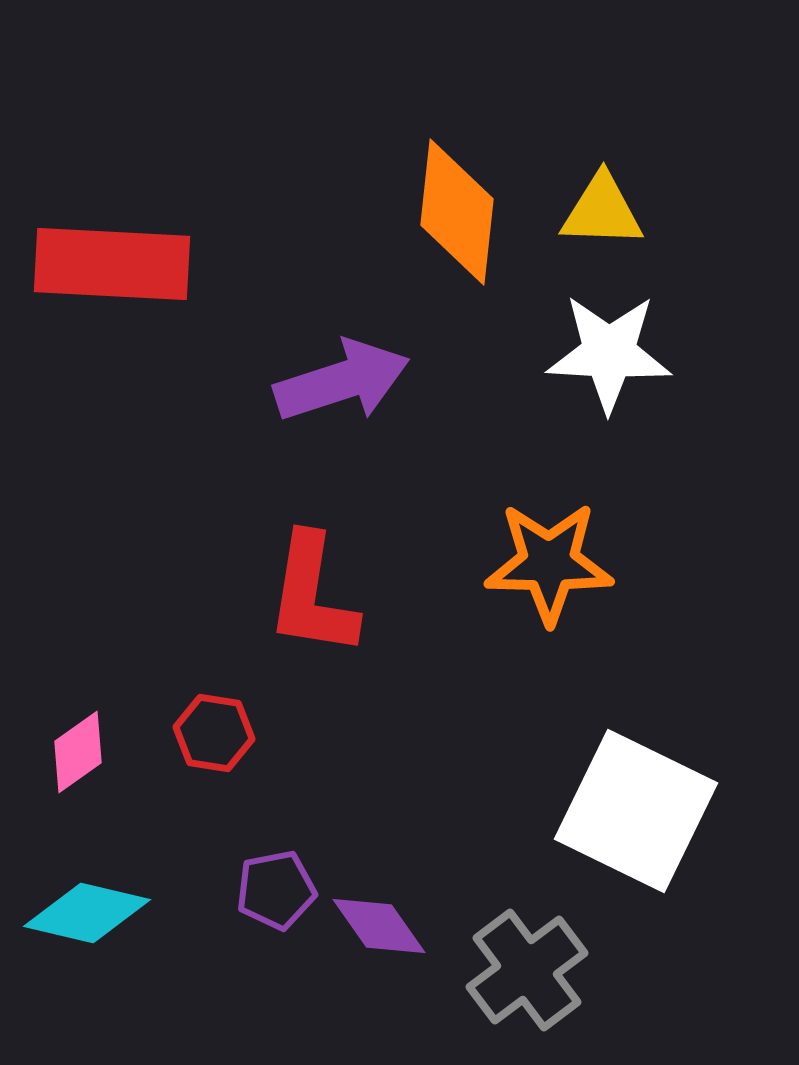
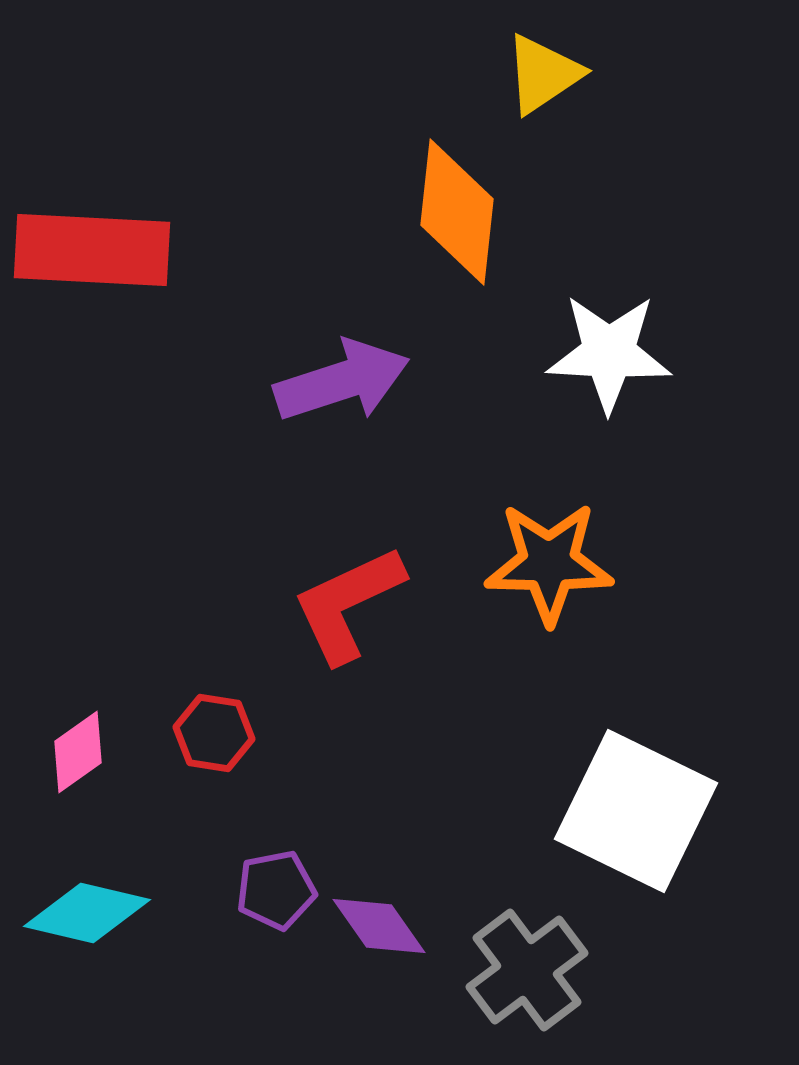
yellow triangle: moved 59 px left, 137 px up; rotated 36 degrees counterclockwise
red rectangle: moved 20 px left, 14 px up
red L-shape: moved 36 px right, 9 px down; rotated 56 degrees clockwise
